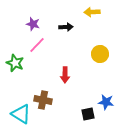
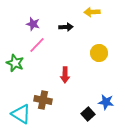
yellow circle: moved 1 px left, 1 px up
black square: rotated 32 degrees counterclockwise
